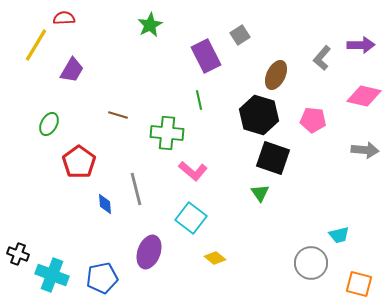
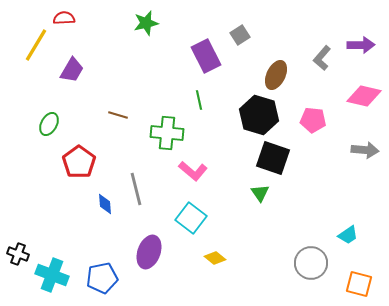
green star: moved 4 px left, 2 px up; rotated 15 degrees clockwise
cyan trapezoid: moved 9 px right; rotated 20 degrees counterclockwise
